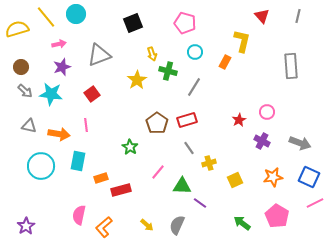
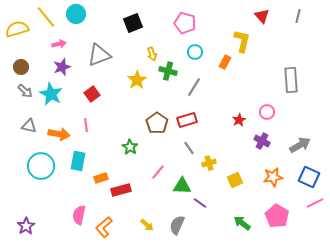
gray rectangle at (291, 66): moved 14 px down
cyan star at (51, 94): rotated 20 degrees clockwise
gray arrow at (300, 143): moved 2 px down; rotated 50 degrees counterclockwise
